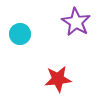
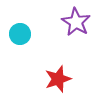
red star: rotated 12 degrees counterclockwise
